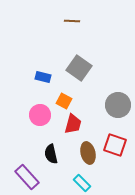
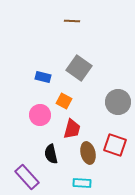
gray circle: moved 3 px up
red trapezoid: moved 1 px left, 5 px down
cyan rectangle: rotated 42 degrees counterclockwise
